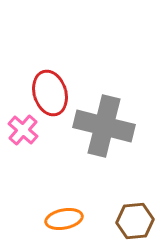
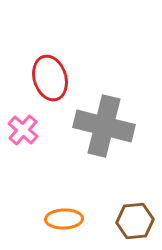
red ellipse: moved 15 px up
orange ellipse: rotated 9 degrees clockwise
